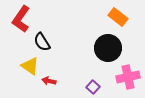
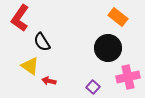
red L-shape: moved 1 px left, 1 px up
